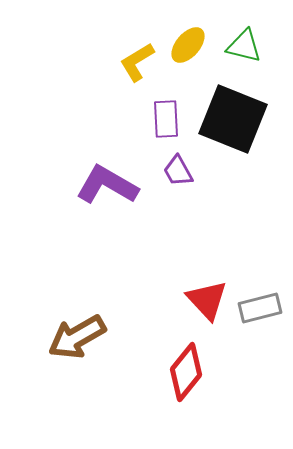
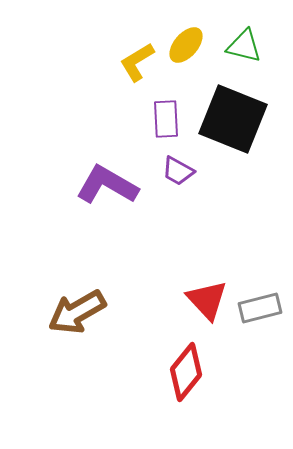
yellow ellipse: moved 2 px left
purple trapezoid: rotated 32 degrees counterclockwise
brown arrow: moved 25 px up
